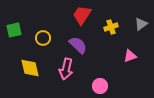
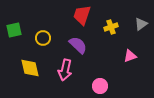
red trapezoid: rotated 15 degrees counterclockwise
pink arrow: moved 1 px left, 1 px down
